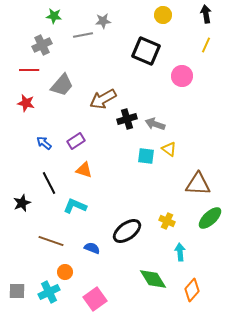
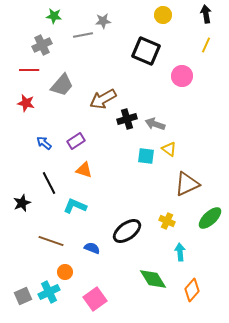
brown triangle: moved 11 px left; rotated 28 degrees counterclockwise
gray square: moved 6 px right, 5 px down; rotated 24 degrees counterclockwise
